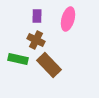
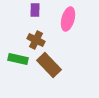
purple rectangle: moved 2 px left, 6 px up
